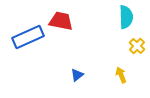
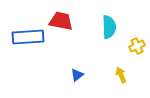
cyan semicircle: moved 17 px left, 10 px down
blue rectangle: rotated 20 degrees clockwise
yellow cross: rotated 21 degrees clockwise
